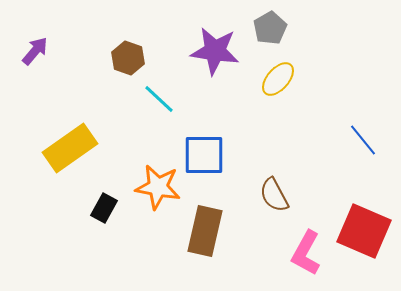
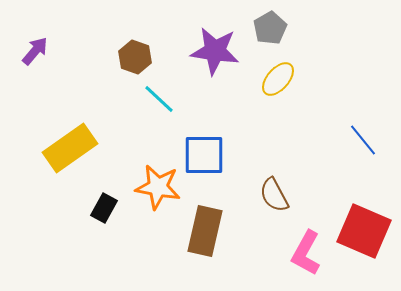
brown hexagon: moved 7 px right, 1 px up
